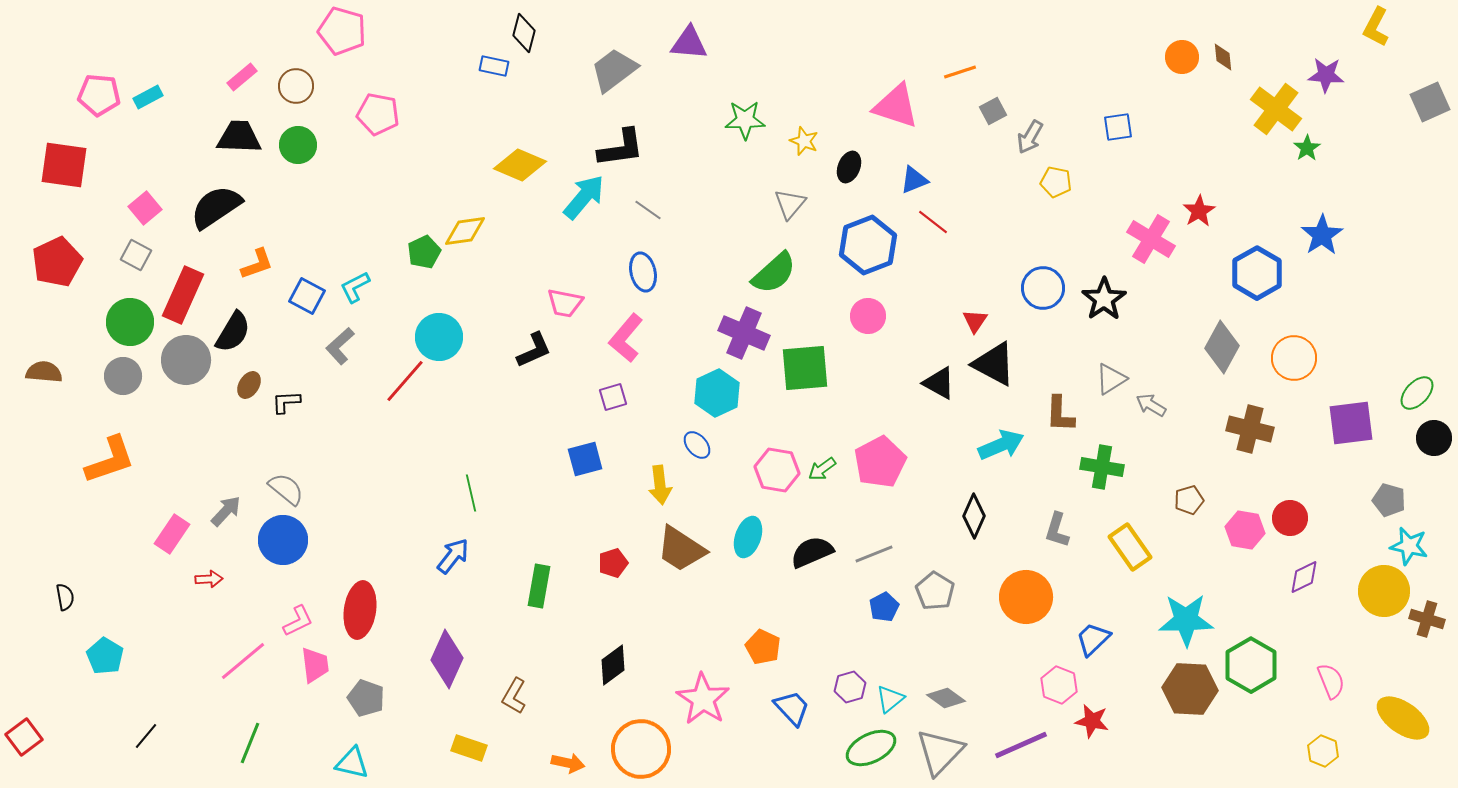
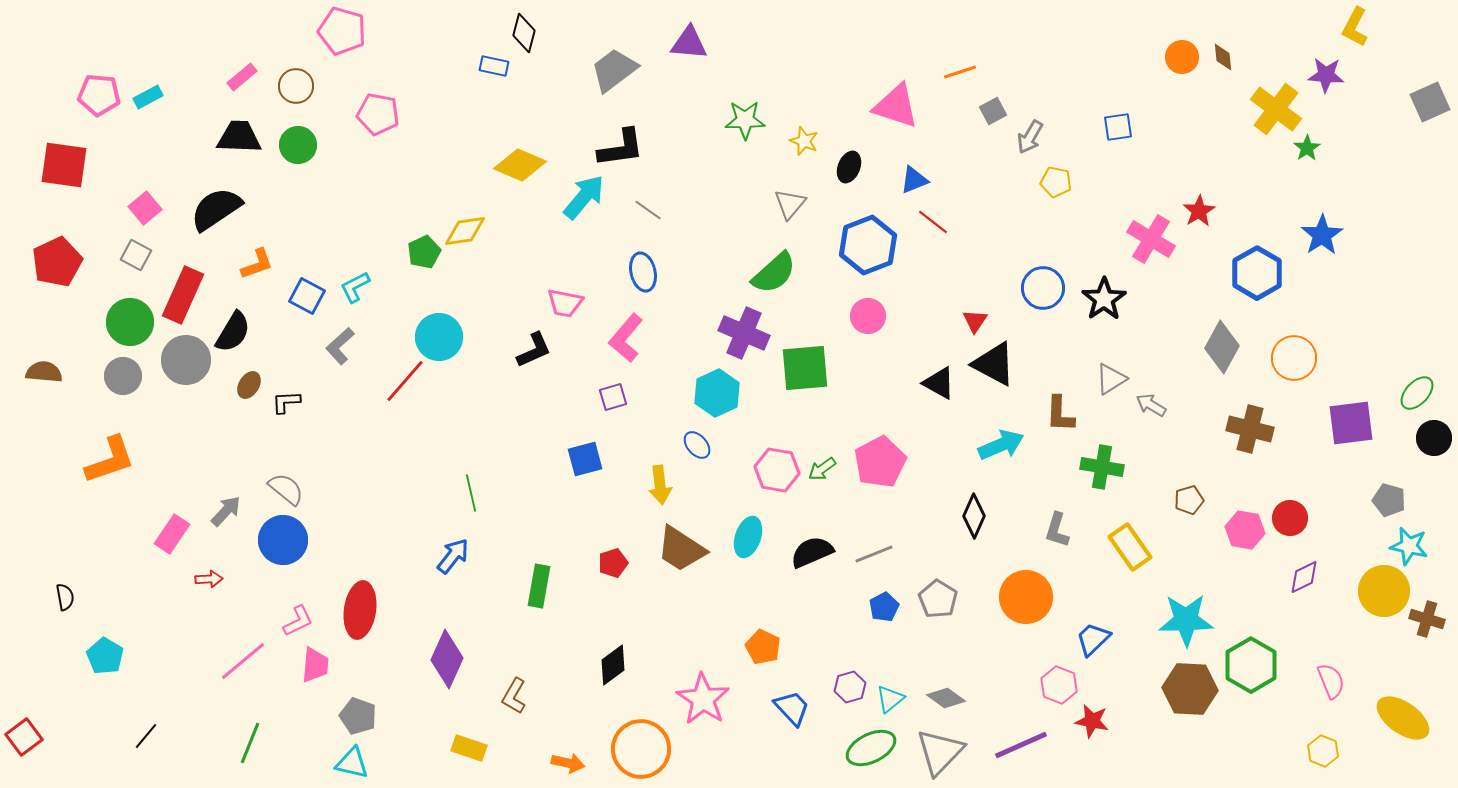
yellow L-shape at (1376, 27): moved 21 px left
black semicircle at (216, 207): moved 2 px down
gray pentagon at (935, 591): moved 3 px right, 8 px down
pink trapezoid at (315, 665): rotated 12 degrees clockwise
gray pentagon at (366, 698): moved 8 px left, 18 px down
